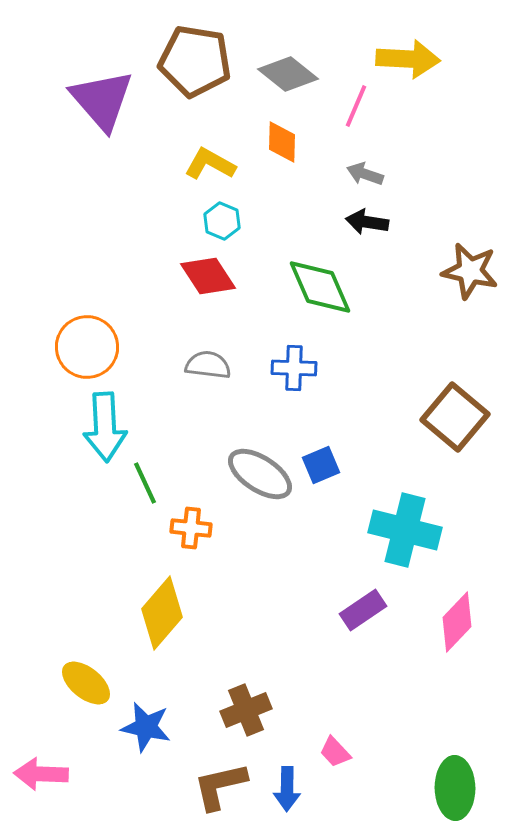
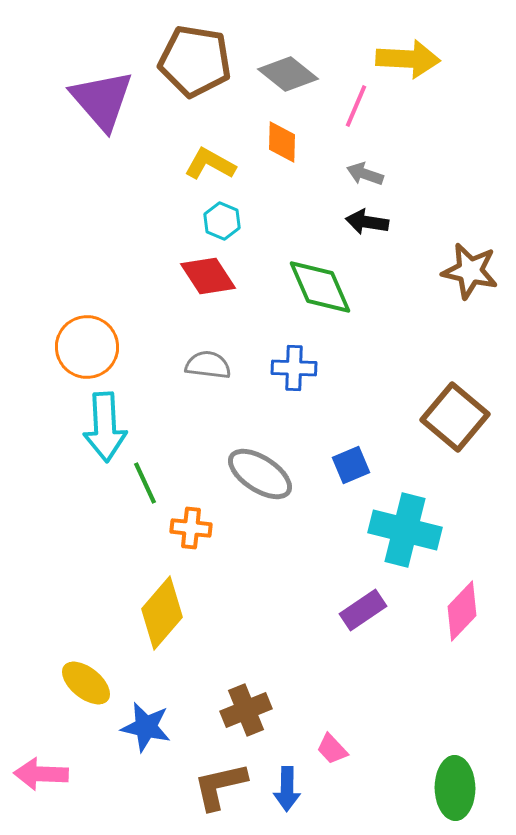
blue square: moved 30 px right
pink diamond: moved 5 px right, 11 px up
pink trapezoid: moved 3 px left, 3 px up
